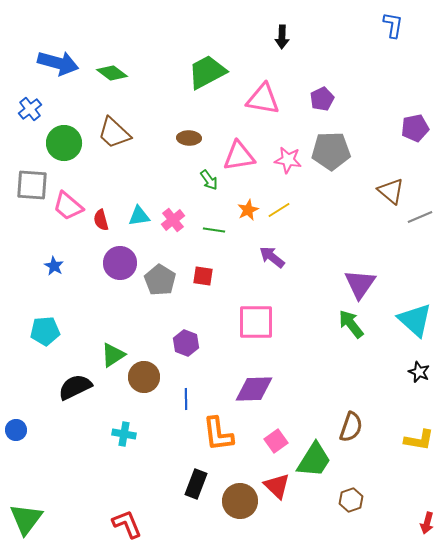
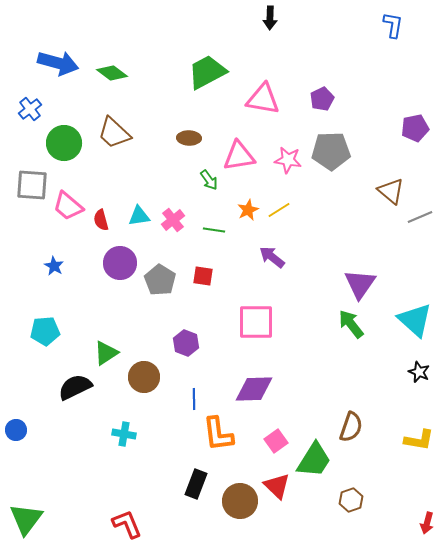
black arrow at (282, 37): moved 12 px left, 19 px up
green triangle at (113, 355): moved 7 px left, 2 px up
blue line at (186, 399): moved 8 px right
